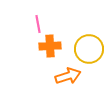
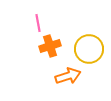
pink line: moved 1 px up
orange cross: rotated 15 degrees counterclockwise
